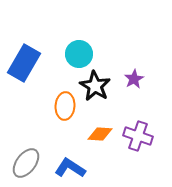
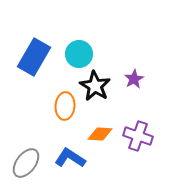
blue rectangle: moved 10 px right, 6 px up
blue L-shape: moved 10 px up
